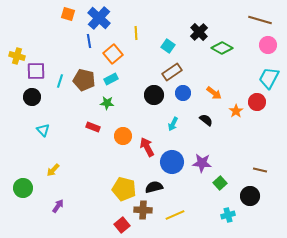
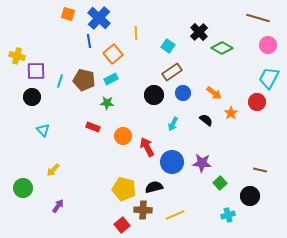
brown line at (260, 20): moved 2 px left, 2 px up
orange star at (236, 111): moved 5 px left, 2 px down
